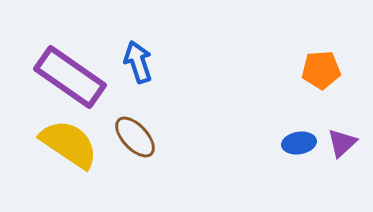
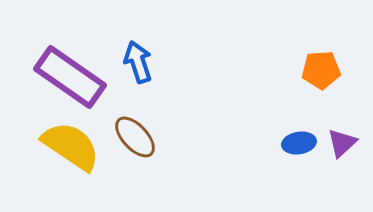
yellow semicircle: moved 2 px right, 2 px down
